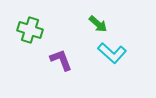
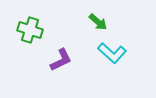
green arrow: moved 2 px up
purple L-shape: rotated 85 degrees clockwise
